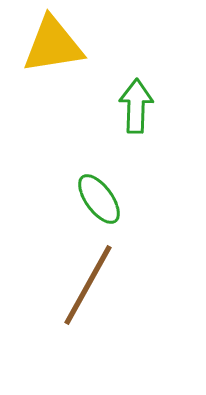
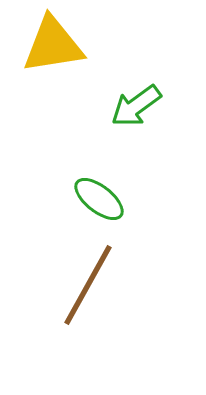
green arrow: rotated 128 degrees counterclockwise
green ellipse: rotated 16 degrees counterclockwise
